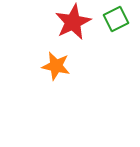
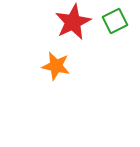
green square: moved 1 px left, 2 px down
